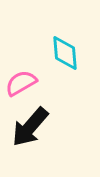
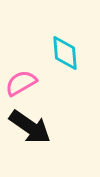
black arrow: rotated 96 degrees counterclockwise
